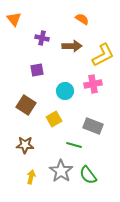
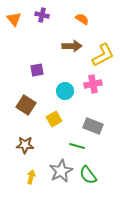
purple cross: moved 23 px up
green line: moved 3 px right, 1 px down
gray star: rotated 10 degrees clockwise
